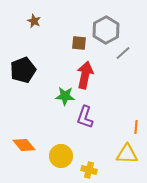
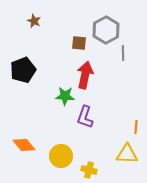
gray line: rotated 49 degrees counterclockwise
